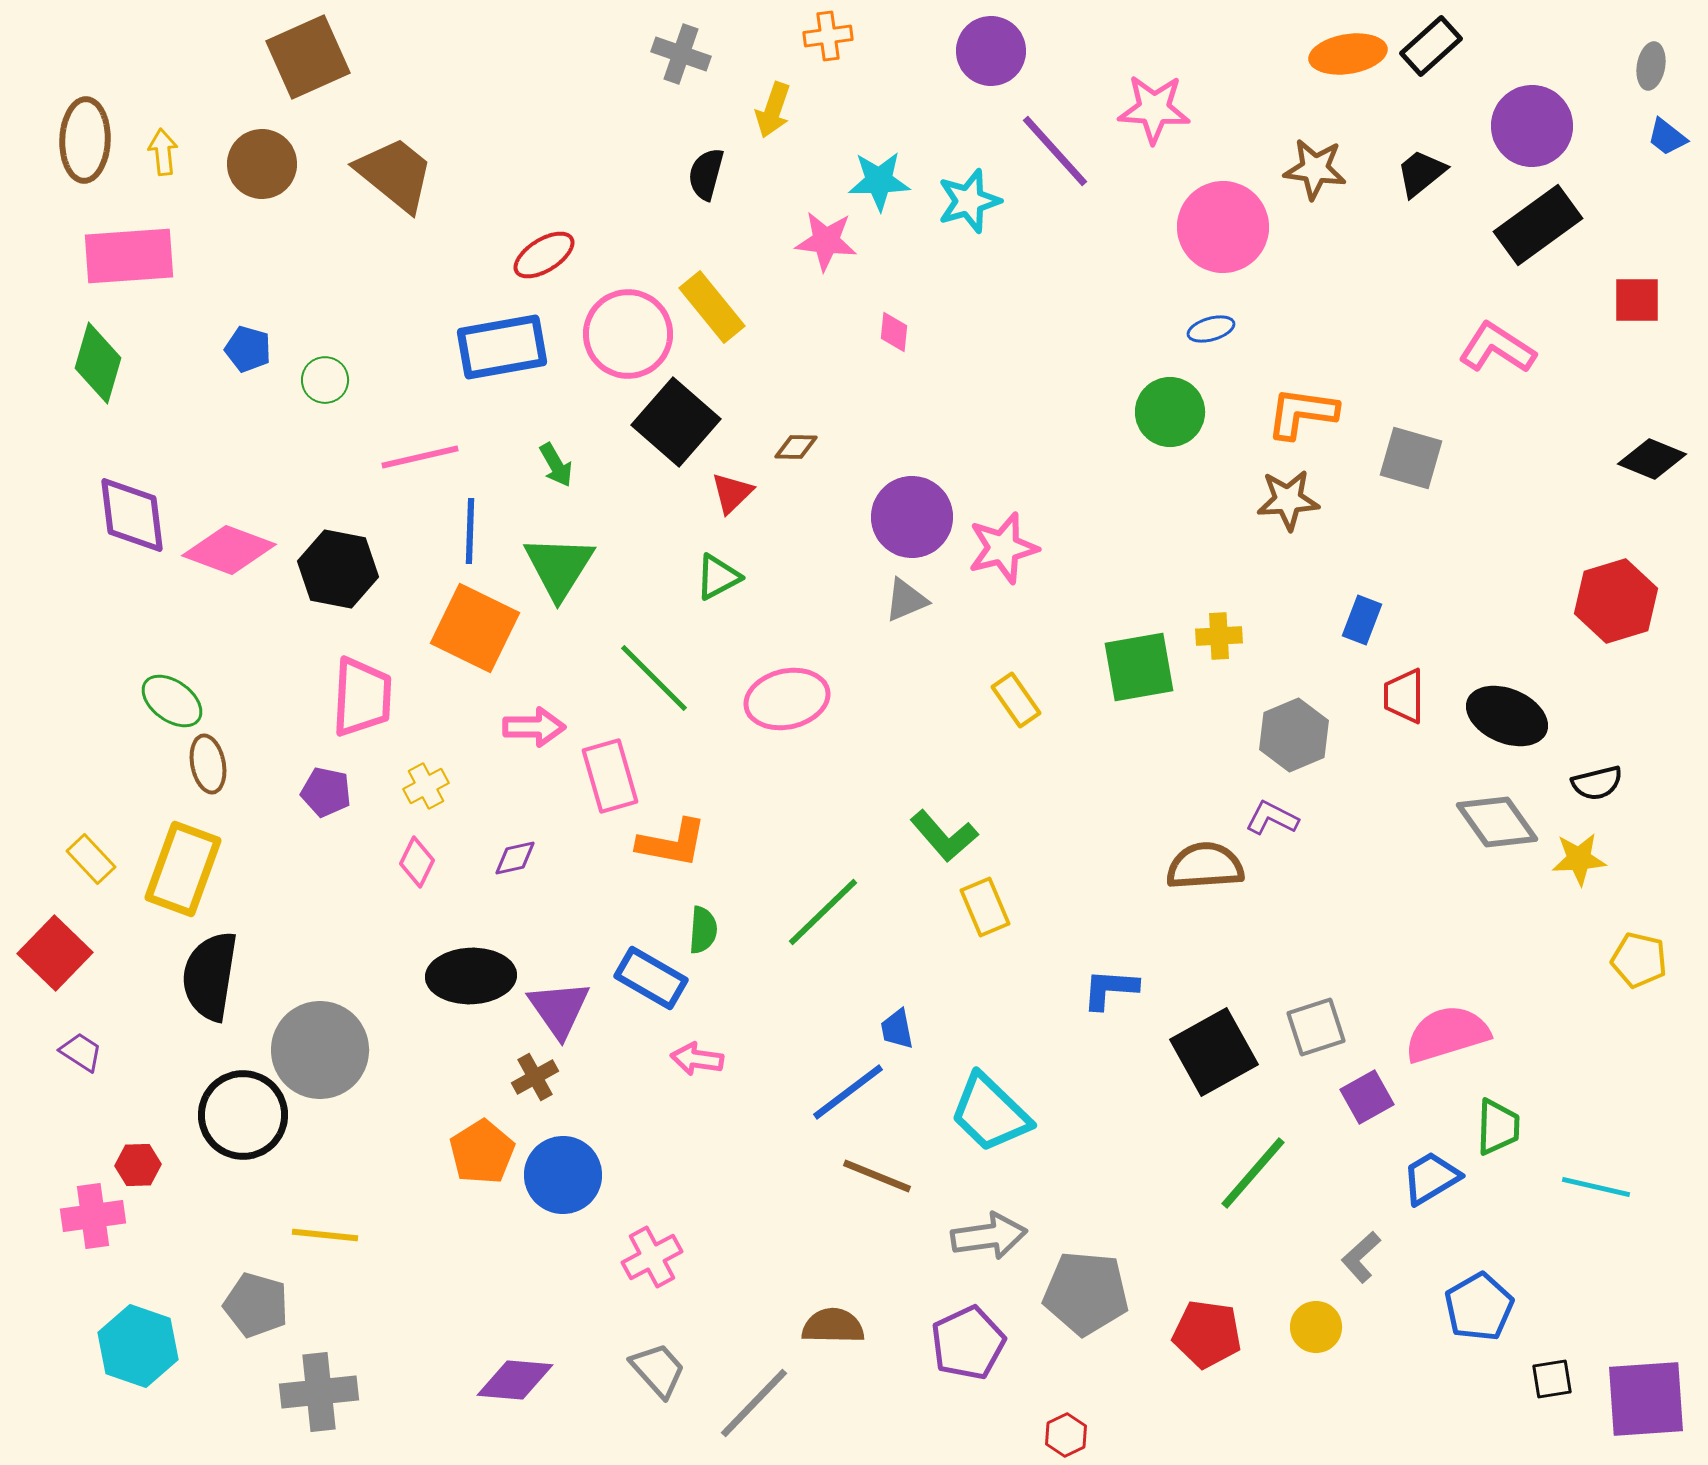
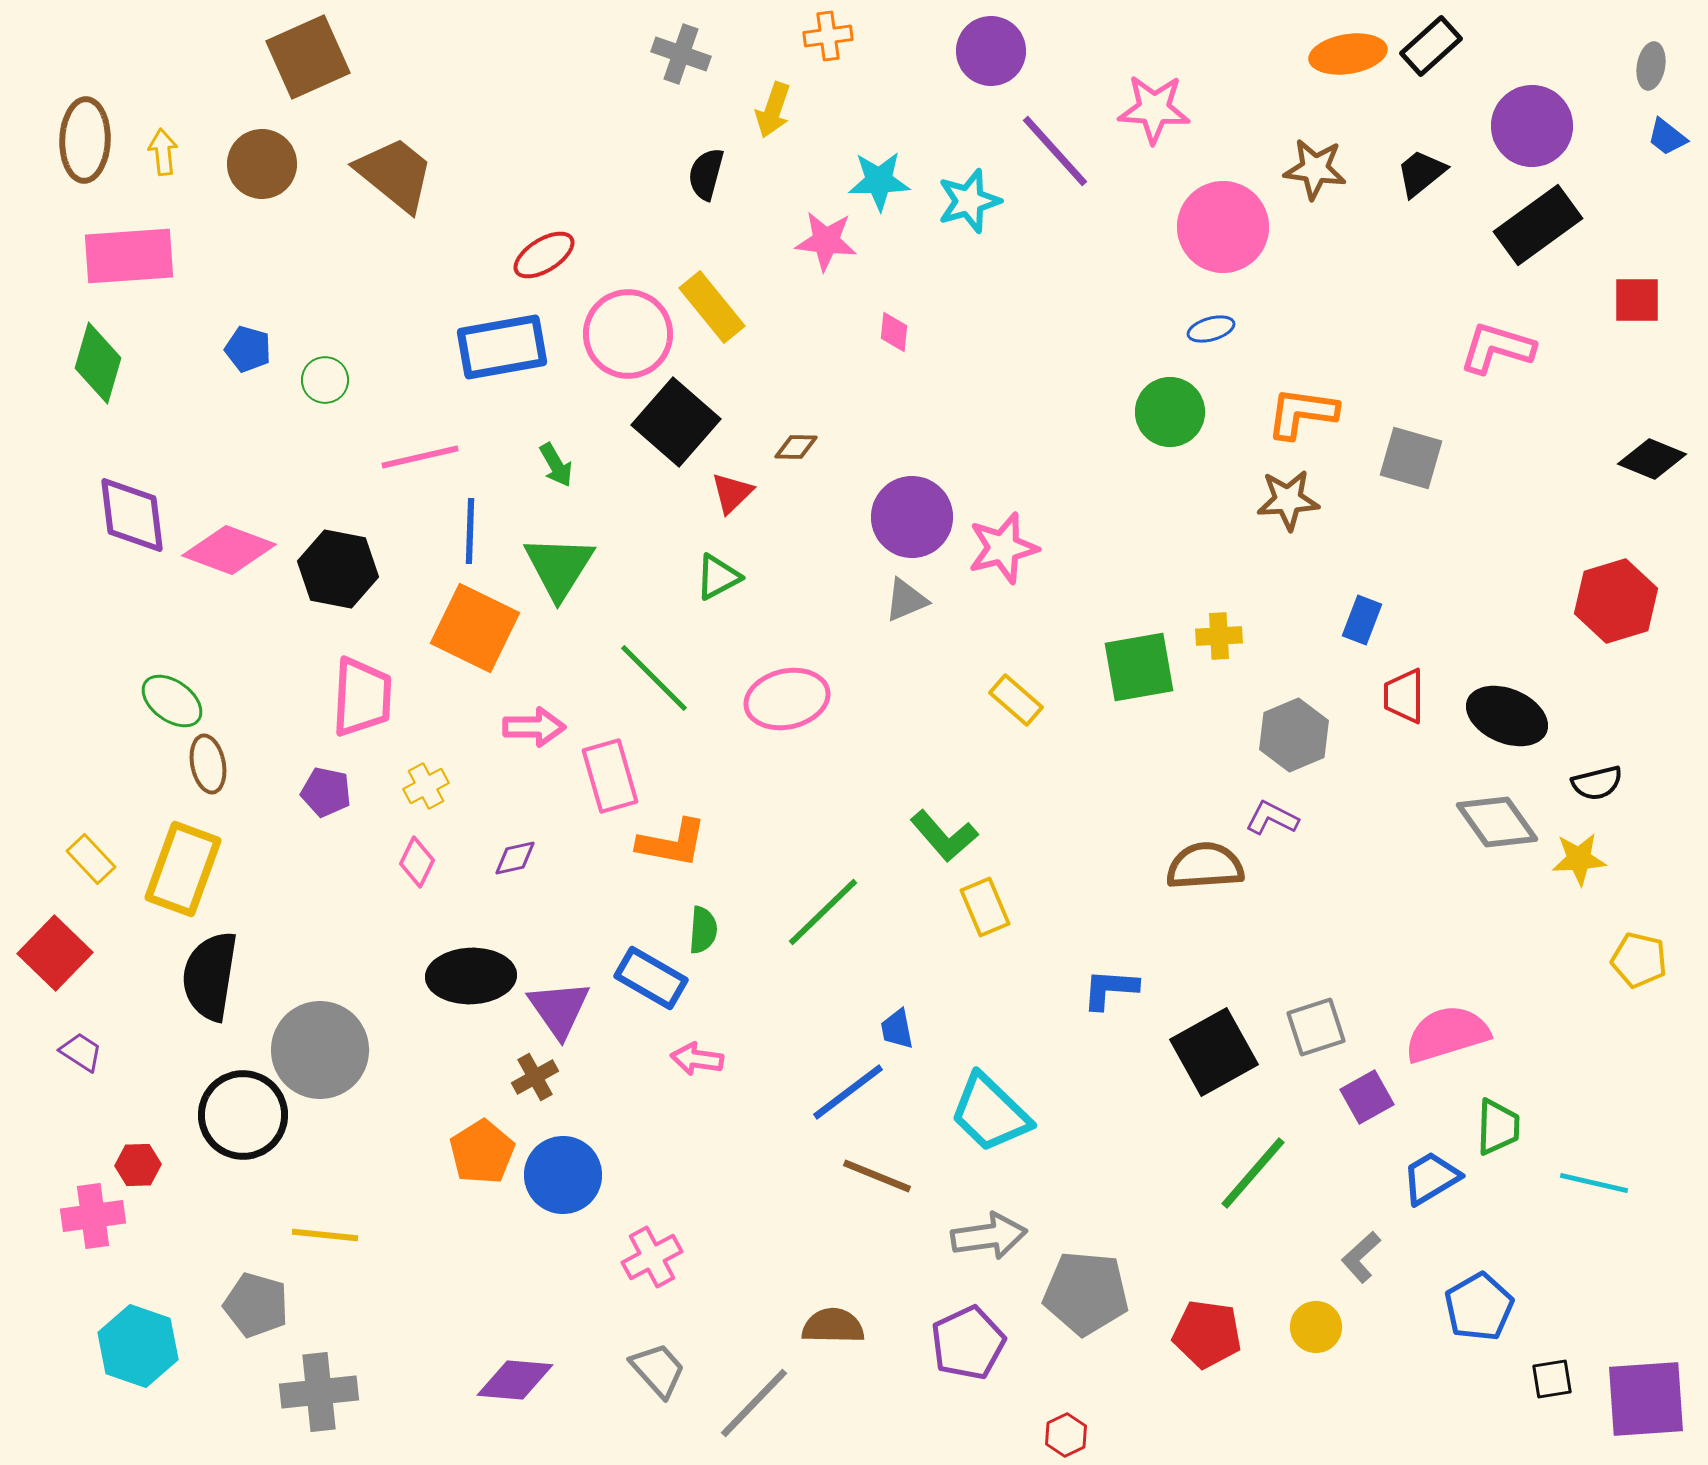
pink L-shape at (1497, 348): rotated 16 degrees counterclockwise
yellow rectangle at (1016, 700): rotated 14 degrees counterclockwise
cyan line at (1596, 1187): moved 2 px left, 4 px up
